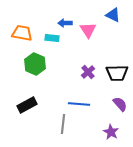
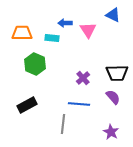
orange trapezoid: rotated 10 degrees counterclockwise
purple cross: moved 5 px left, 6 px down
purple semicircle: moved 7 px left, 7 px up
